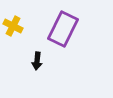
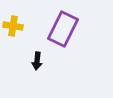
yellow cross: rotated 18 degrees counterclockwise
